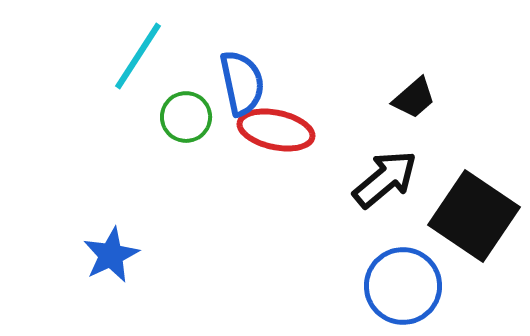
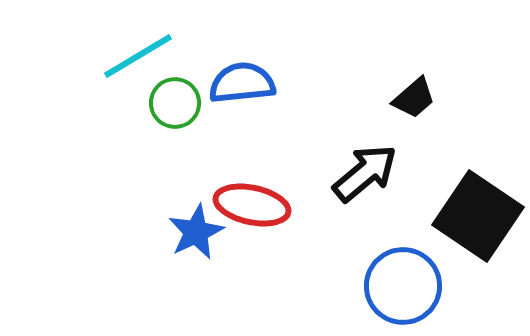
cyan line: rotated 26 degrees clockwise
blue semicircle: rotated 84 degrees counterclockwise
green circle: moved 11 px left, 14 px up
red ellipse: moved 24 px left, 75 px down
black arrow: moved 20 px left, 6 px up
black square: moved 4 px right
blue star: moved 85 px right, 23 px up
